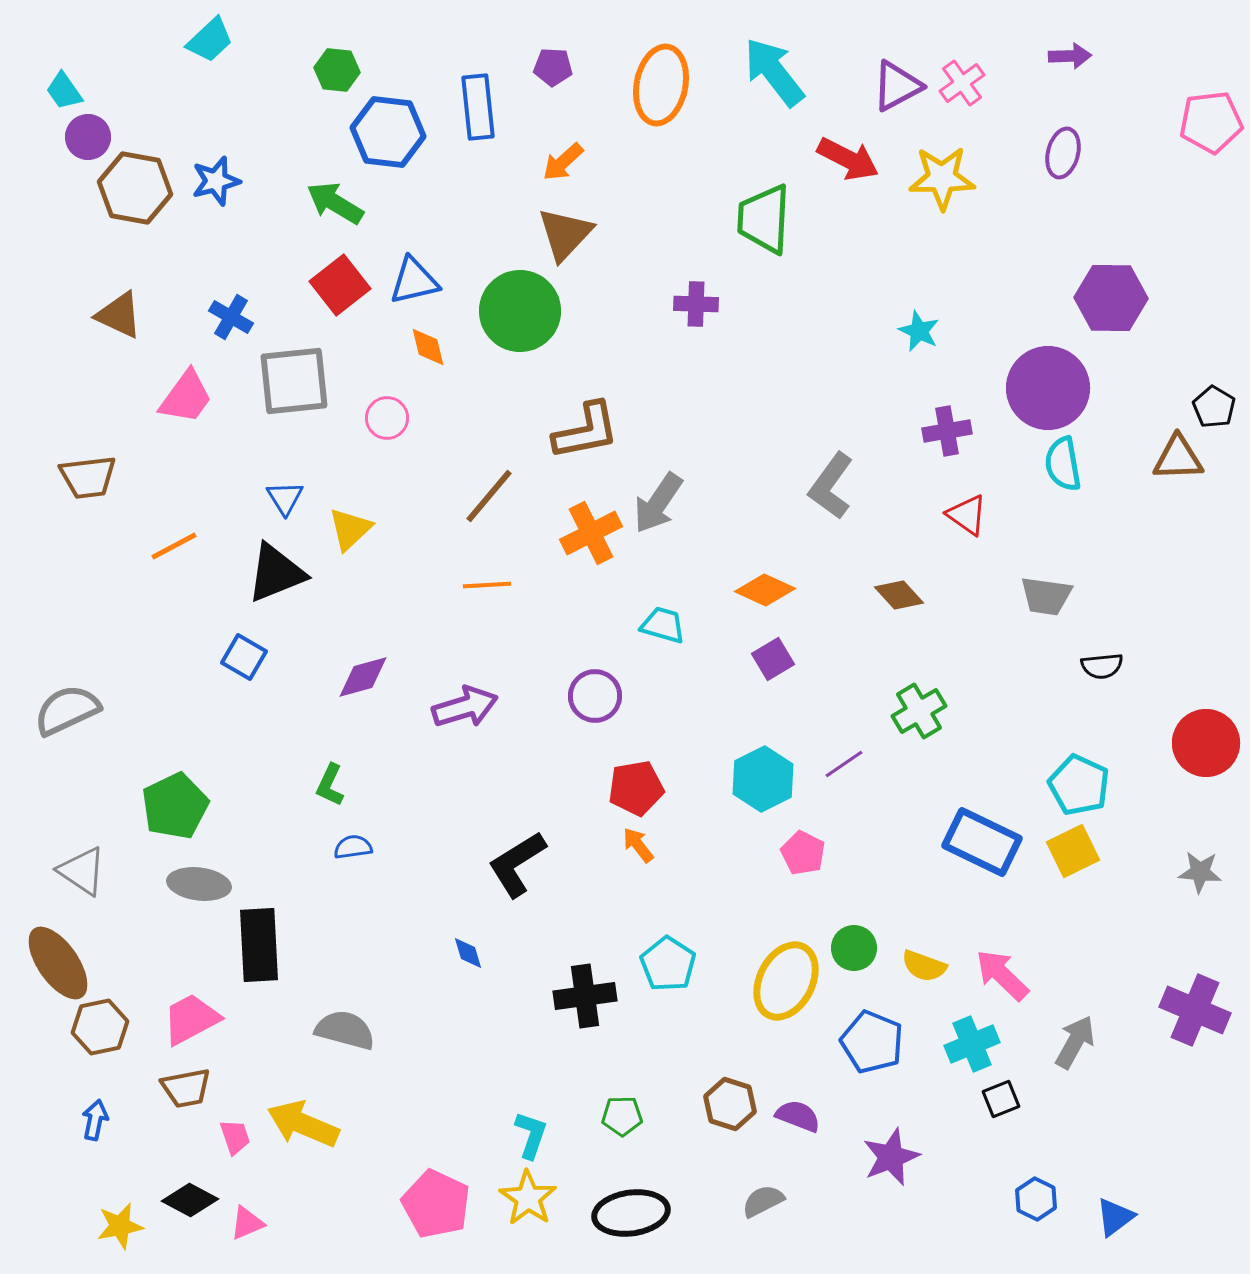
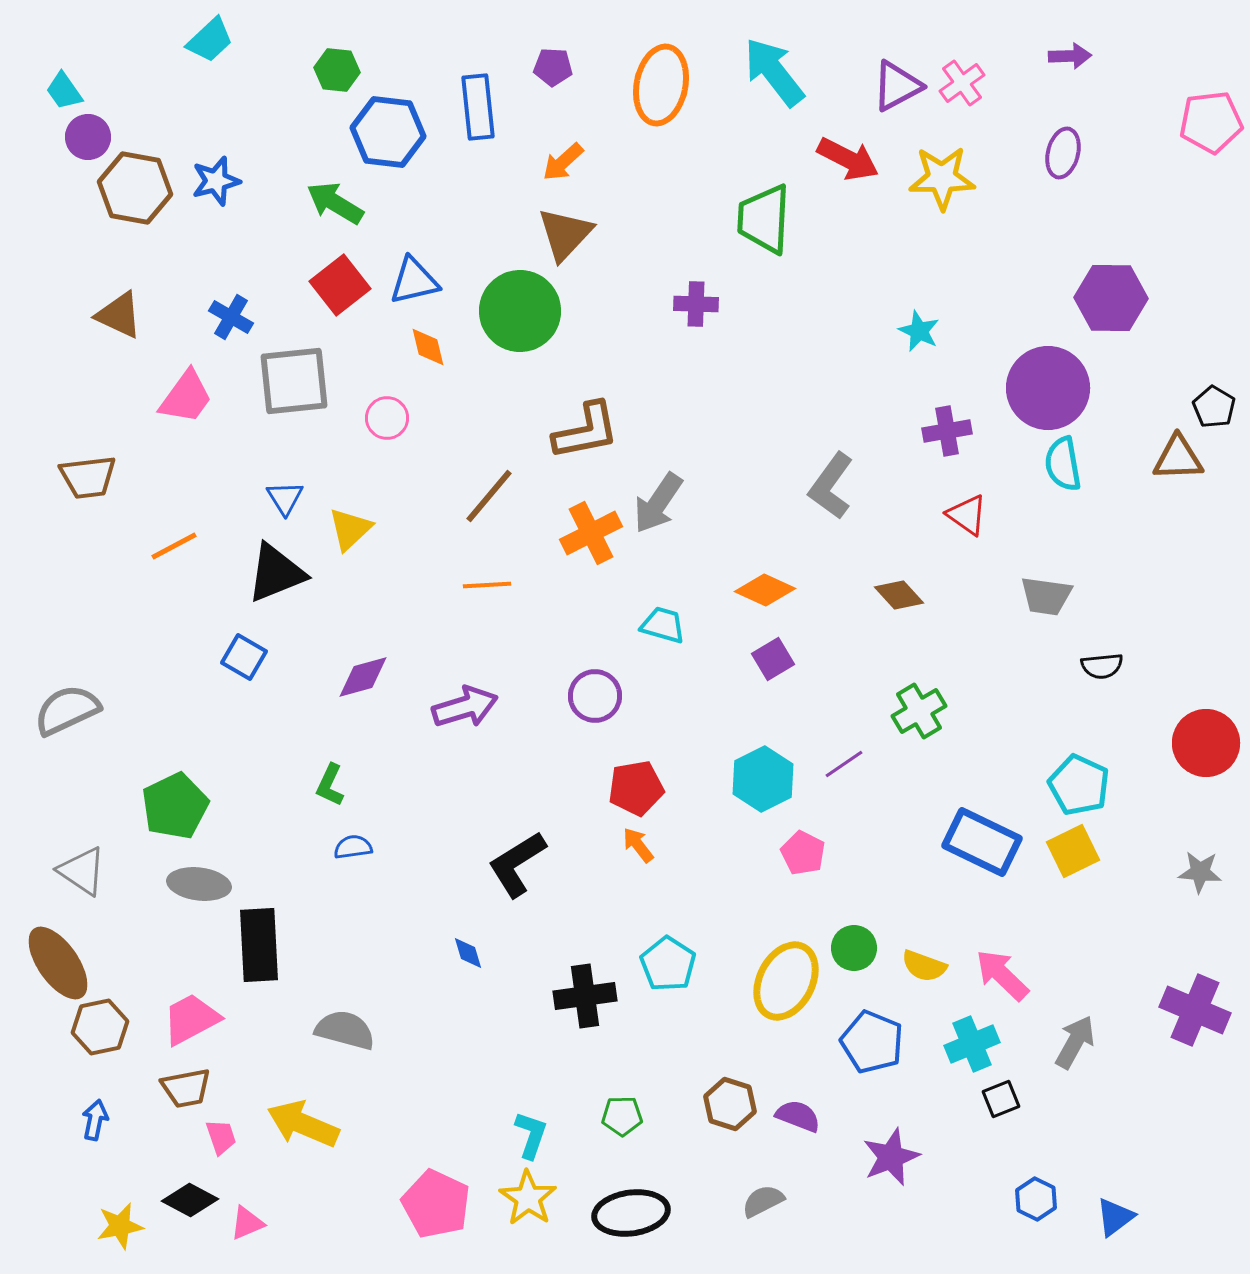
pink trapezoid at (235, 1137): moved 14 px left
